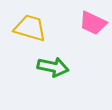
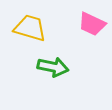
pink trapezoid: moved 1 px left, 1 px down
